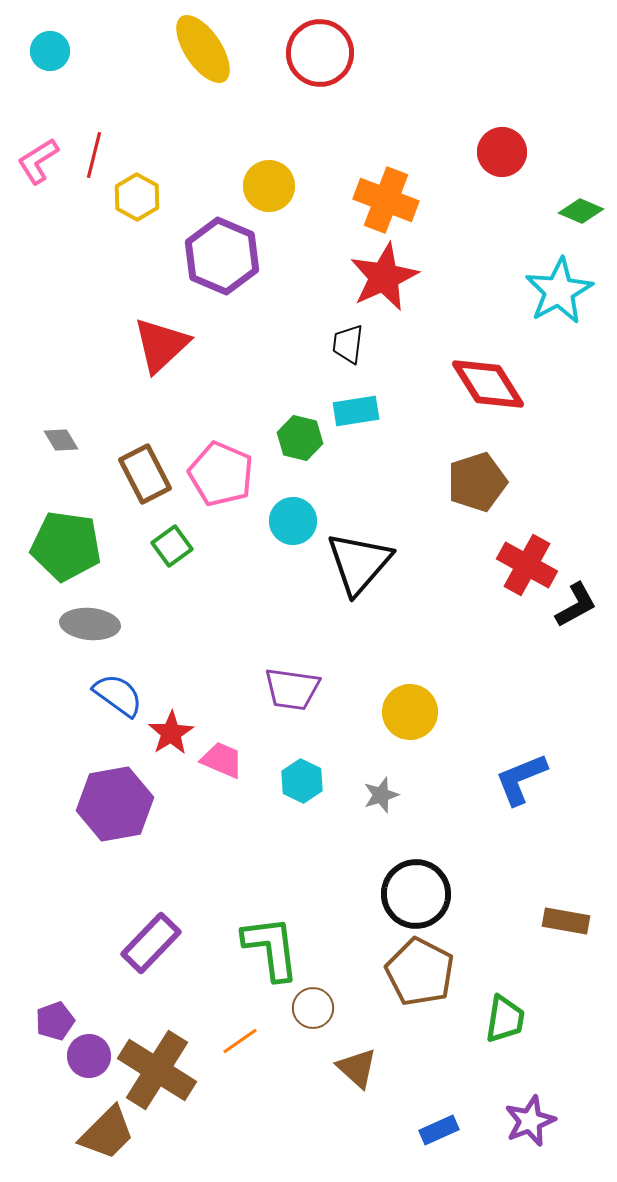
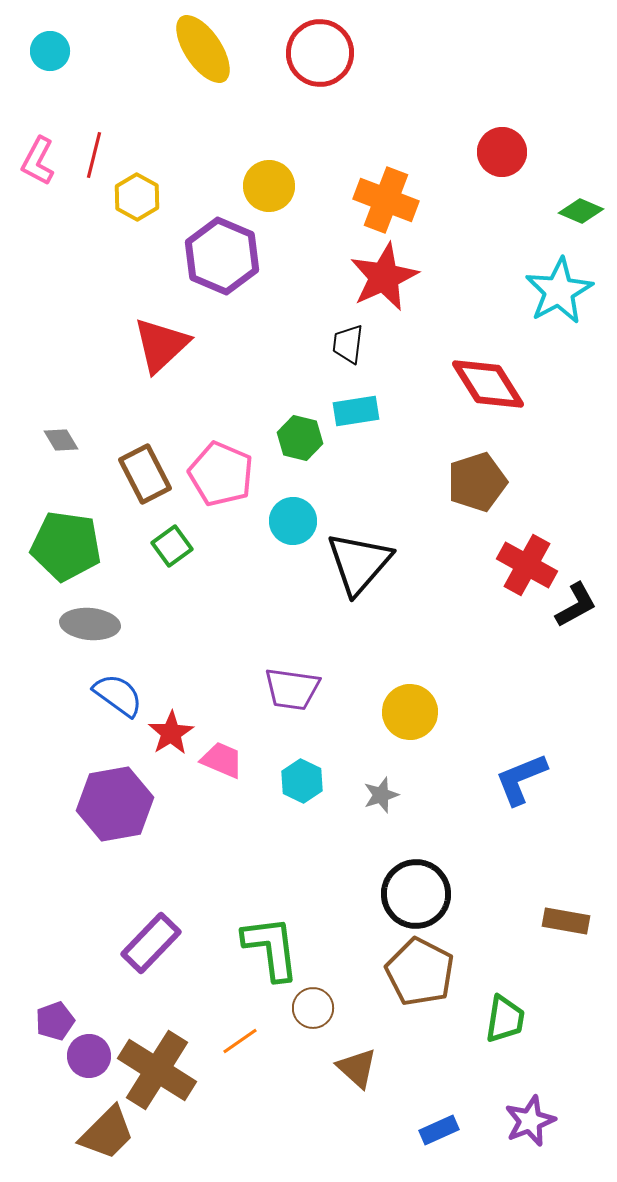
pink L-shape at (38, 161): rotated 30 degrees counterclockwise
